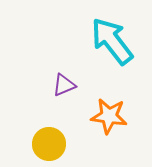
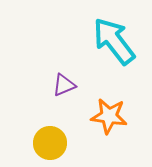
cyan arrow: moved 2 px right
yellow circle: moved 1 px right, 1 px up
